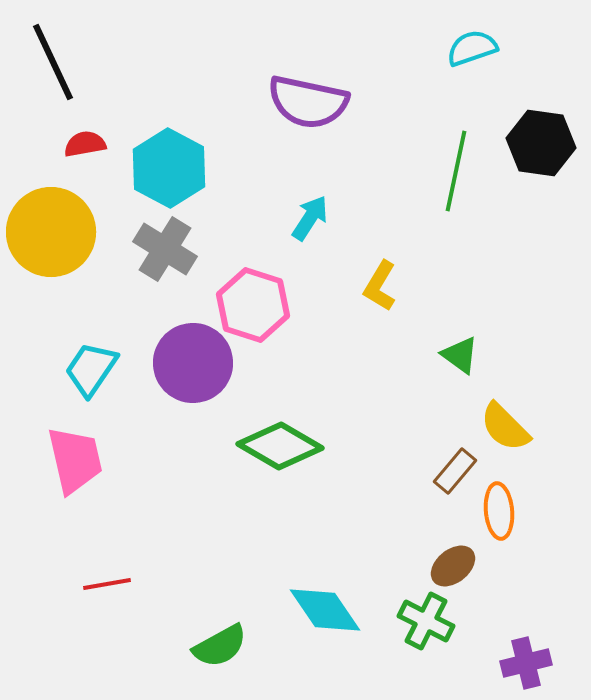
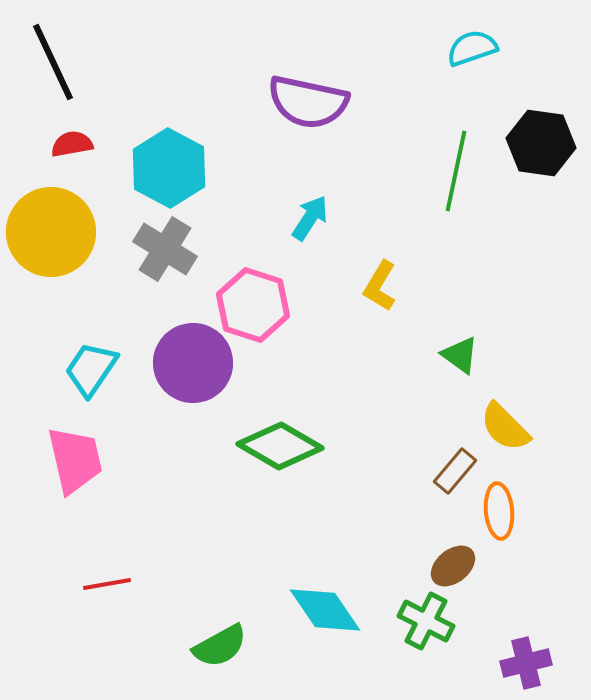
red semicircle: moved 13 px left
